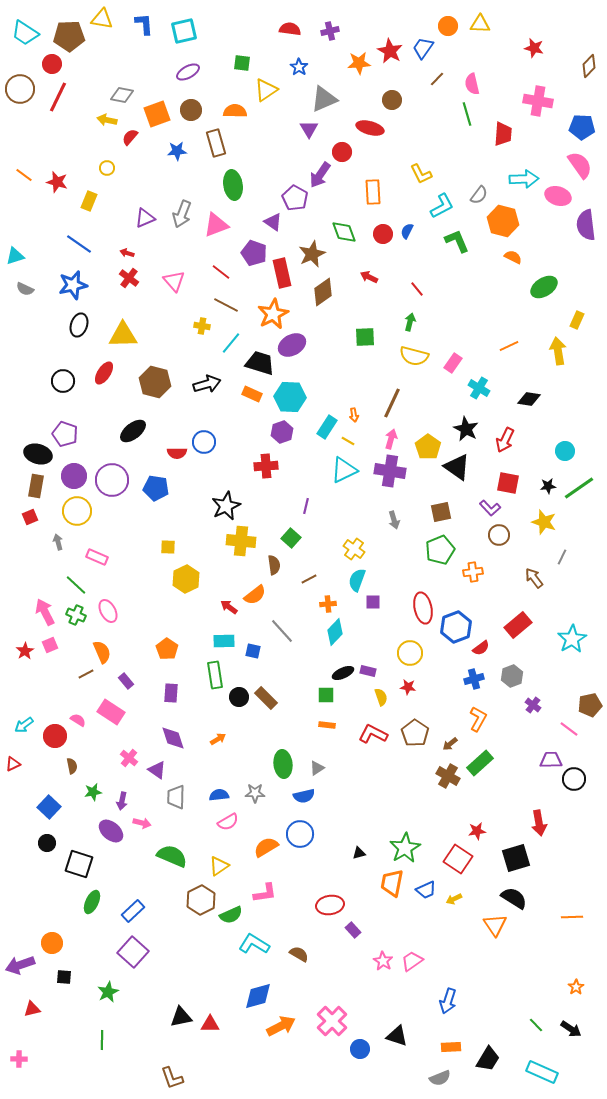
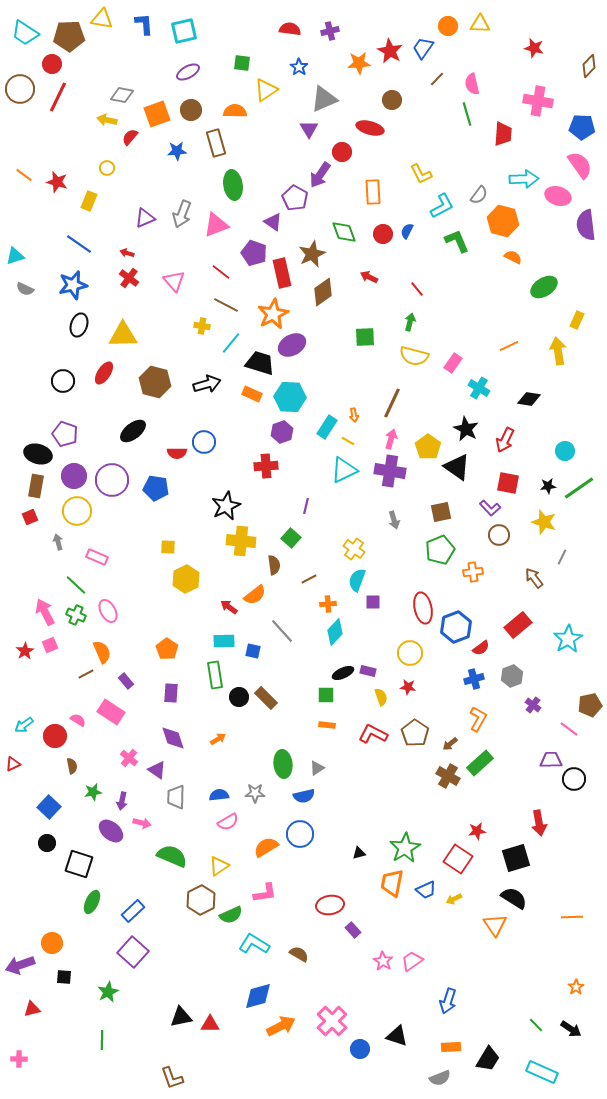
cyan star at (572, 639): moved 4 px left
